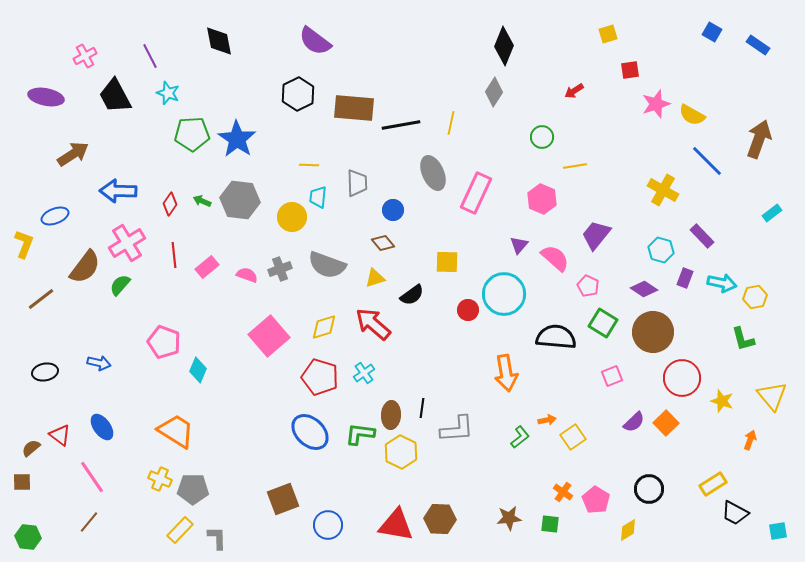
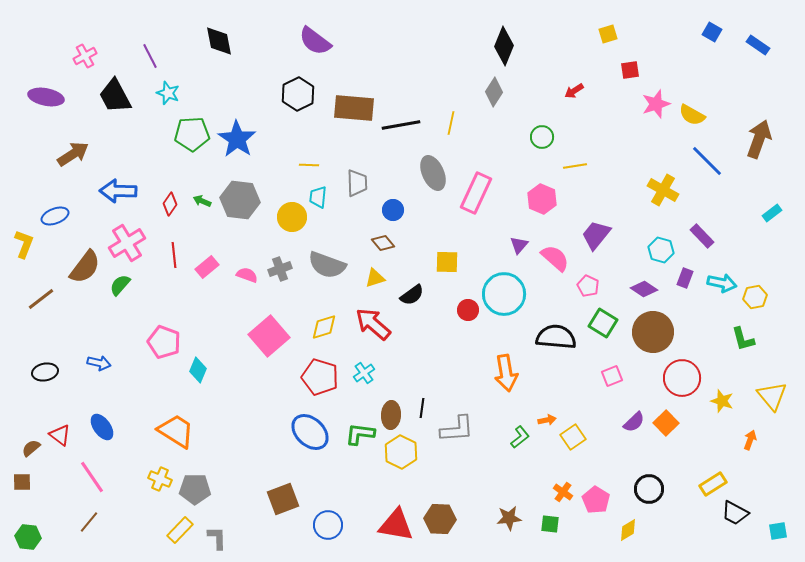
gray pentagon at (193, 489): moved 2 px right
